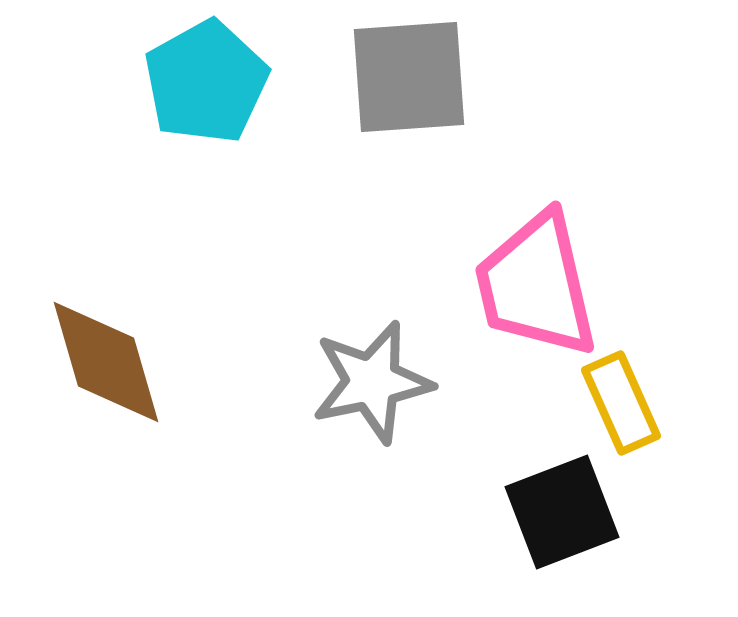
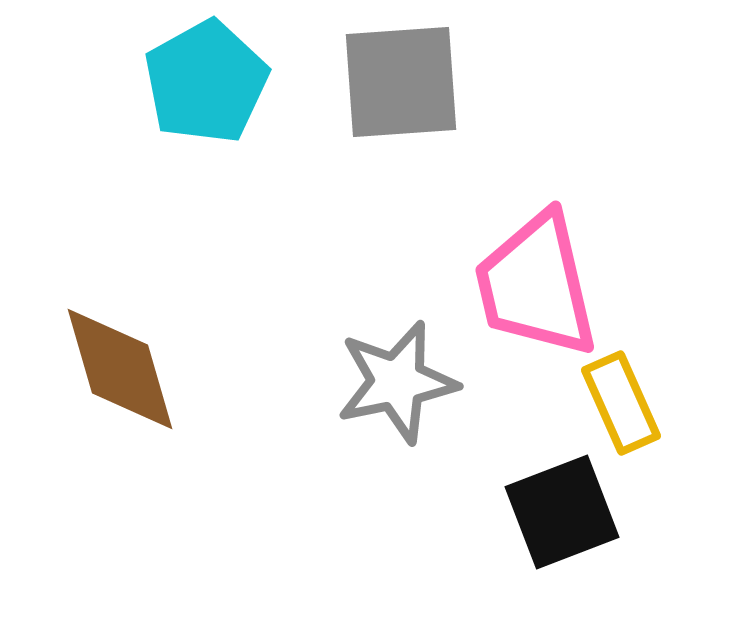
gray square: moved 8 px left, 5 px down
brown diamond: moved 14 px right, 7 px down
gray star: moved 25 px right
